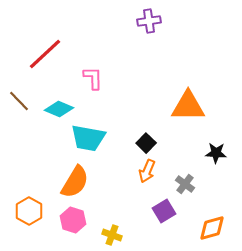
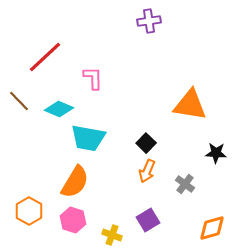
red line: moved 3 px down
orange triangle: moved 2 px right, 1 px up; rotated 9 degrees clockwise
purple square: moved 16 px left, 9 px down
